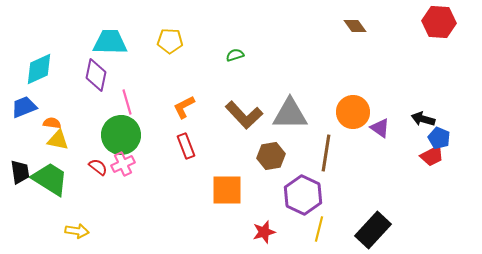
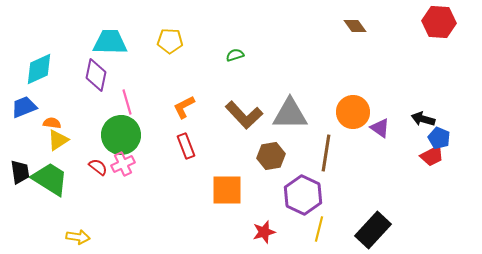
yellow triangle: rotated 45 degrees counterclockwise
yellow arrow: moved 1 px right, 6 px down
